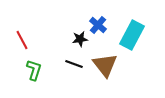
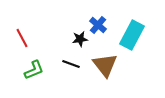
red line: moved 2 px up
black line: moved 3 px left
green L-shape: rotated 50 degrees clockwise
